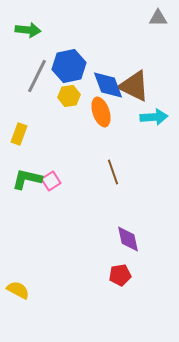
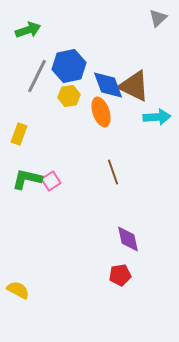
gray triangle: rotated 42 degrees counterclockwise
green arrow: rotated 25 degrees counterclockwise
cyan arrow: moved 3 px right
